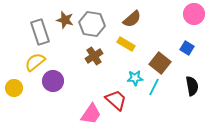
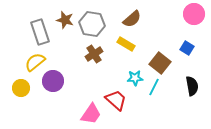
brown cross: moved 2 px up
yellow circle: moved 7 px right
